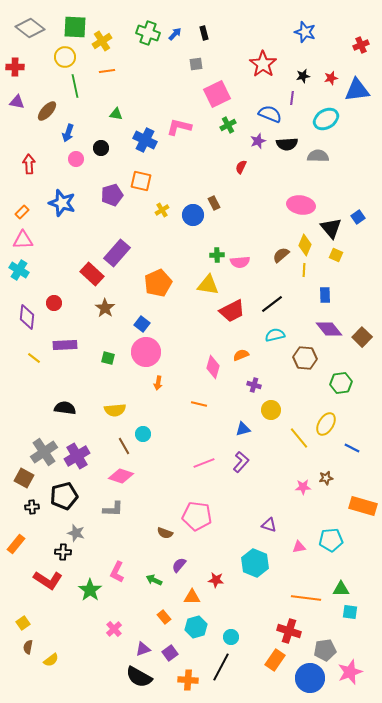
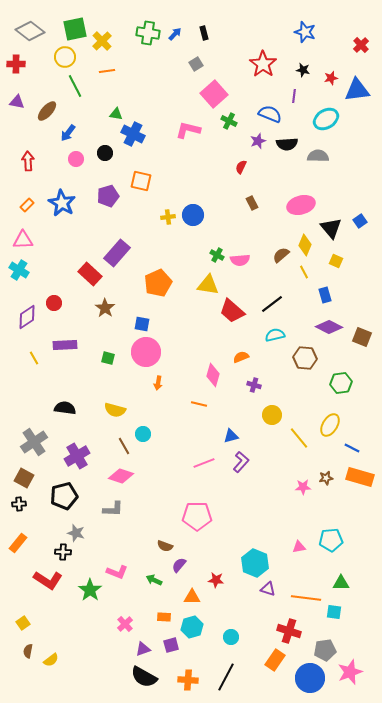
green square at (75, 27): moved 2 px down; rotated 15 degrees counterclockwise
gray diamond at (30, 28): moved 3 px down
green cross at (148, 33): rotated 10 degrees counterclockwise
yellow cross at (102, 41): rotated 12 degrees counterclockwise
red cross at (361, 45): rotated 21 degrees counterclockwise
gray square at (196, 64): rotated 24 degrees counterclockwise
red cross at (15, 67): moved 1 px right, 3 px up
black star at (303, 76): moved 6 px up; rotated 24 degrees clockwise
green line at (75, 86): rotated 15 degrees counterclockwise
pink square at (217, 94): moved 3 px left; rotated 16 degrees counterclockwise
purple line at (292, 98): moved 2 px right, 2 px up
green cross at (228, 125): moved 1 px right, 4 px up; rotated 35 degrees counterclockwise
pink L-shape at (179, 127): moved 9 px right, 3 px down
blue arrow at (68, 133): rotated 18 degrees clockwise
blue cross at (145, 140): moved 12 px left, 6 px up
black circle at (101, 148): moved 4 px right, 5 px down
red arrow at (29, 164): moved 1 px left, 3 px up
purple pentagon at (112, 195): moved 4 px left, 1 px down
blue star at (62, 203): rotated 12 degrees clockwise
brown rectangle at (214, 203): moved 38 px right
pink ellipse at (301, 205): rotated 24 degrees counterclockwise
yellow cross at (162, 210): moved 6 px right, 7 px down; rotated 24 degrees clockwise
orange rectangle at (22, 212): moved 5 px right, 7 px up
blue square at (358, 217): moved 2 px right, 4 px down
green cross at (217, 255): rotated 32 degrees clockwise
yellow square at (336, 255): moved 6 px down
pink semicircle at (240, 262): moved 2 px up
yellow line at (304, 270): moved 2 px down; rotated 32 degrees counterclockwise
red rectangle at (92, 274): moved 2 px left
blue rectangle at (325, 295): rotated 14 degrees counterclockwise
red trapezoid at (232, 311): rotated 68 degrees clockwise
purple diamond at (27, 317): rotated 50 degrees clockwise
blue square at (142, 324): rotated 28 degrees counterclockwise
purple diamond at (329, 329): moved 2 px up; rotated 24 degrees counterclockwise
brown square at (362, 337): rotated 24 degrees counterclockwise
orange semicircle at (241, 355): moved 2 px down
yellow line at (34, 358): rotated 24 degrees clockwise
pink diamond at (213, 367): moved 8 px down
yellow semicircle at (115, 410): rotated 20 degrees clockwise
yellow circle at (271, 410): moved 1 px right, 5 px down
yellow ellipse at (326, 424): moved 4 px right, 1 px down
blue triangle at (243, 429): moved 12 px left, 7 px down
gray cross at (44, 452): moved 10 px left, 10 px up
orange rectangle at (363, 506): moved 3 px left, 29 px up
black cross at (32, 507): moved 13 px left, 3 px up
pink pentagon at (197, 516): rotated 8 degrees counterclockwise
purple triangle at (269, 525): moved 1 px left, 64 px down
brown semicircle at (165, 533): moved 13 px down
orange rectangle at (16, 544): moved 2 px right, 1 px up
pink L-shape at (117, 572): rotated 95 degrees counterclockwise
green triangle at (341, 589): moved 6 px up
cyan square at (350, 612): moved 16 px left
orange rectangle at (164, 617): rotated 48 degrees counterclockwise
cyan hexagon at (196, 627): moved 4 px left
pink cross at (114, 629): moved 11 px right, 5 px up
brown semicircle at (28, 647): moved 4 px down
purple square at (170, 653): moved 1 px right, 8 px up; rotated 21 degrees clockwise
black line at (221, 667): moved 5 px right, 10 px down
black semicircle at (139, 677): moved 5 px right
